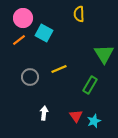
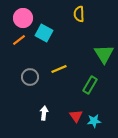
cyan star: rotated 16 degrees clockwise
